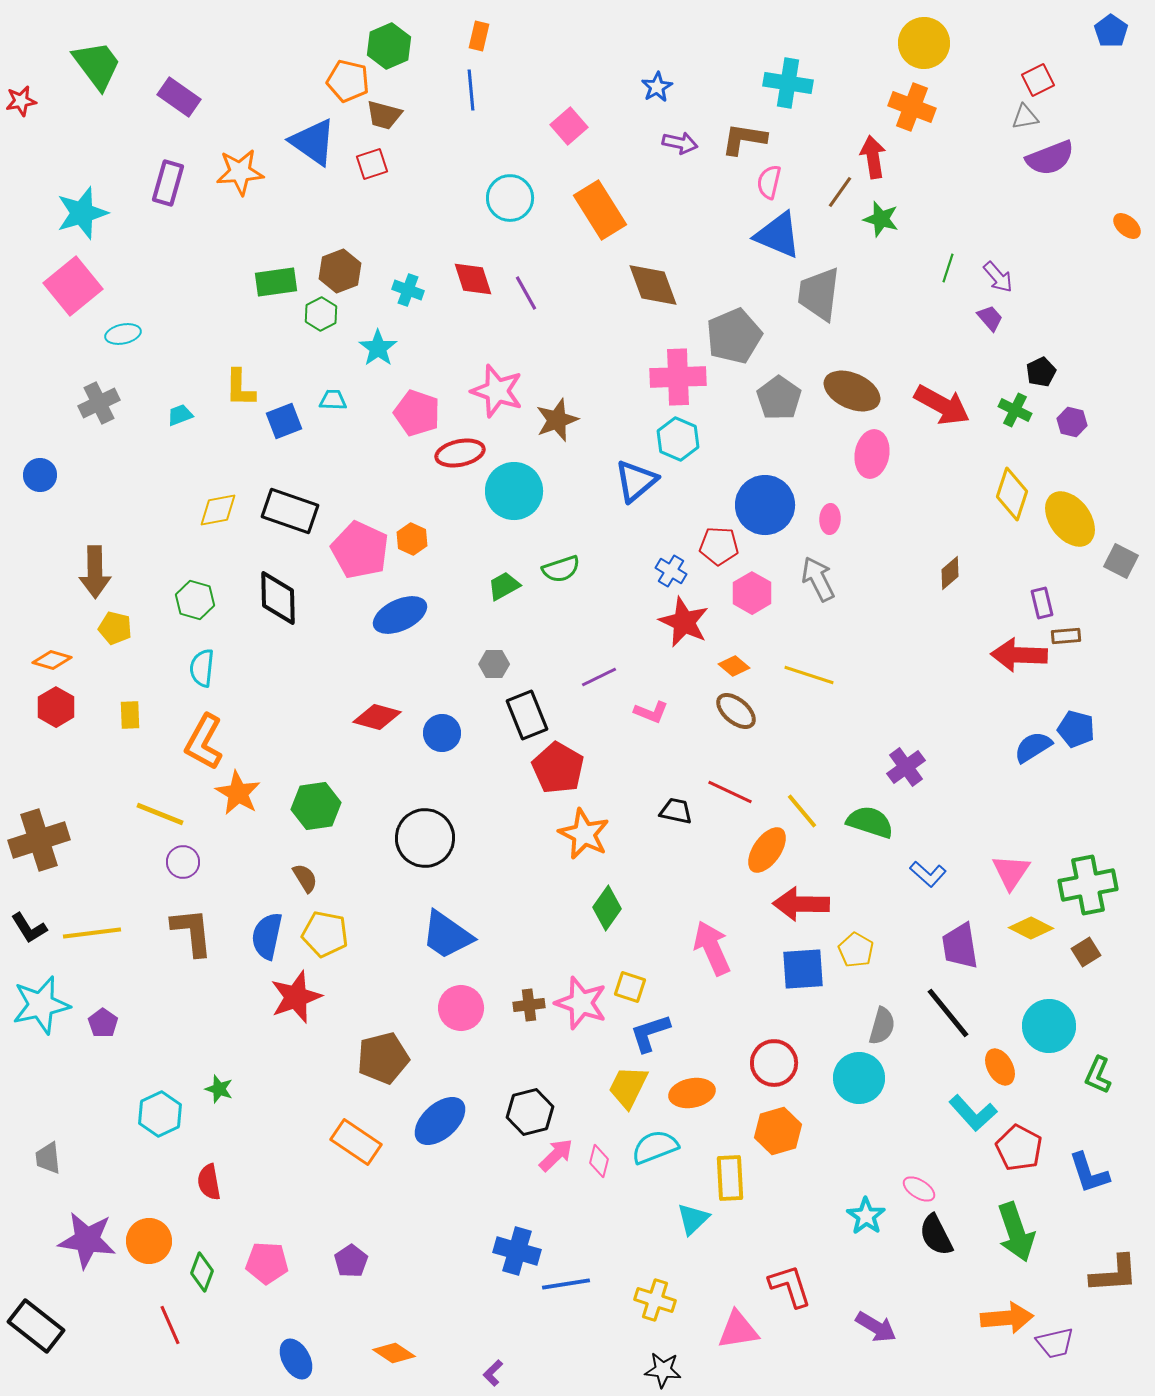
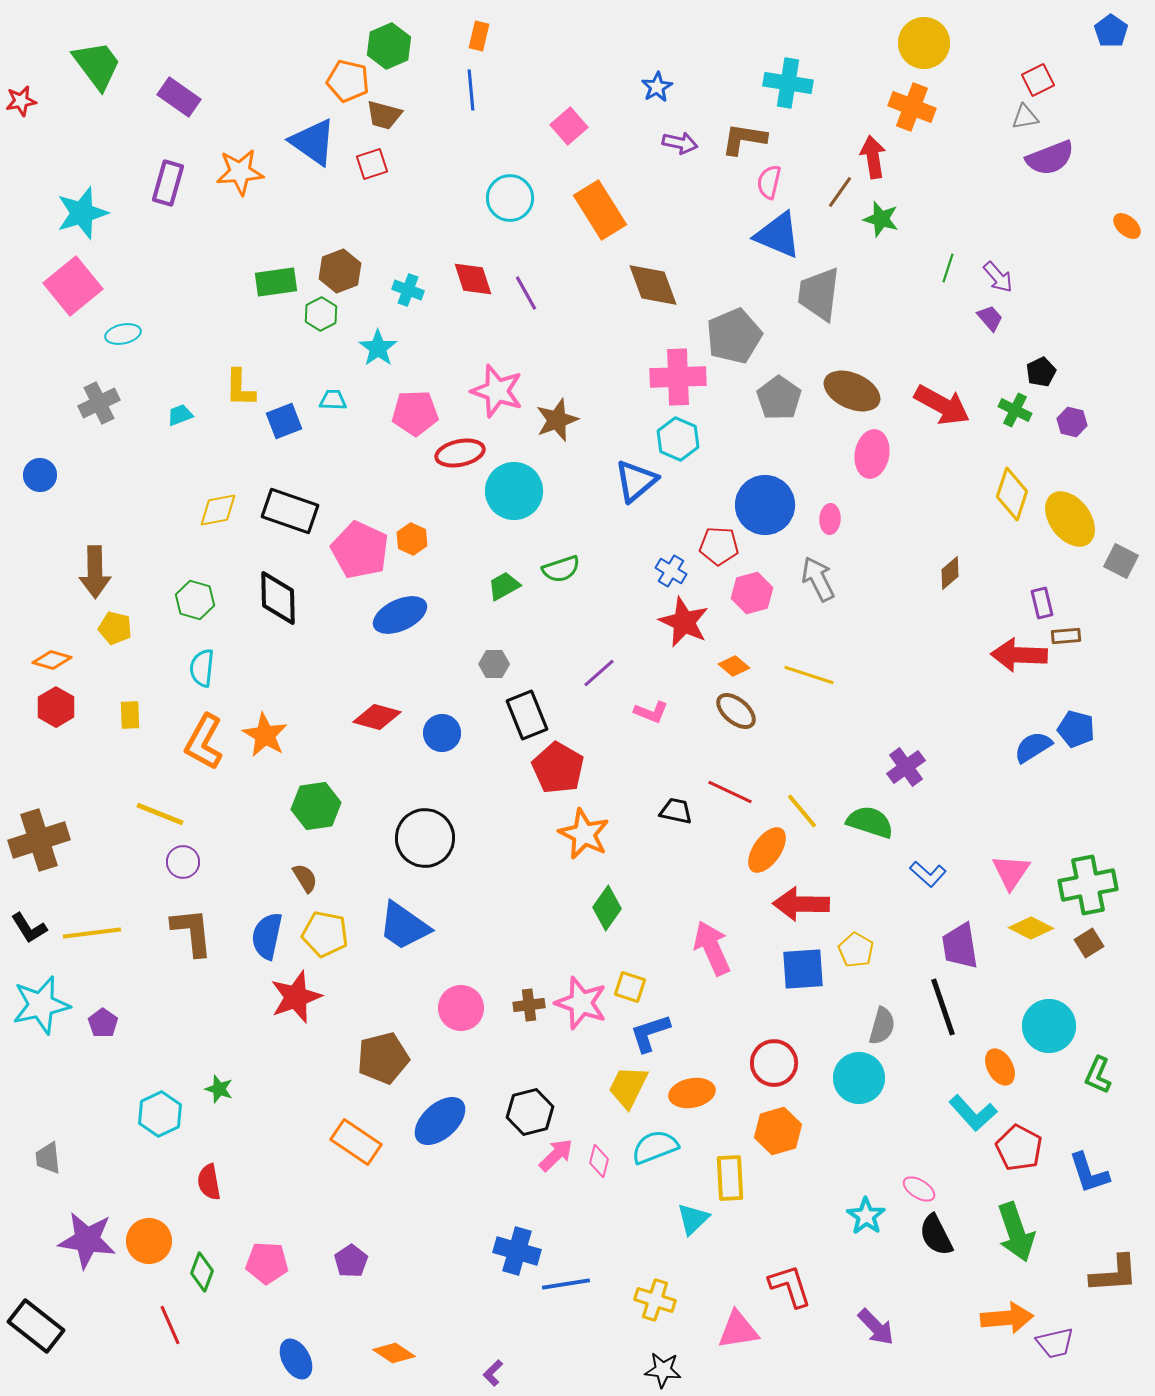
pink pentagon at (417, 413): moved 2 px left; rotated 21 degrees counterclockwise
pink hexagon at (752, 593): rotated 15 degrees clockwise
purple line at (599, 677): moved 4 px up; rotated 15 degrees counterclockwise
orange star at (238, 793): moved 27 px right, 58 px up
blue trapezoid at (447, 935): moved 43 px left, 9 px up
brown square at (1086, 952): moved 3 px right, 9 px up
black line at (948, 1013): moved 5 px left, 6 px up; rotated 20 degrees clockwise
purple arrow at (876, 1327): rotated 15 degrees clockwise
